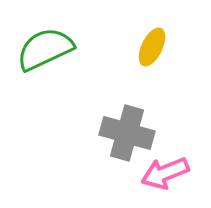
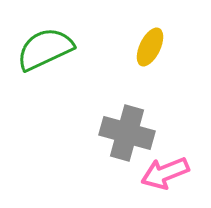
yellow ellipse: moved 2 px left
